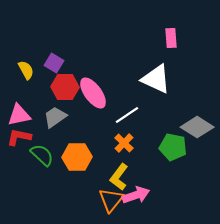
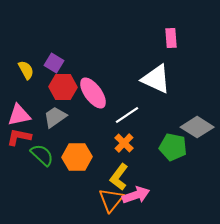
red hexagon: moved 2 px left
